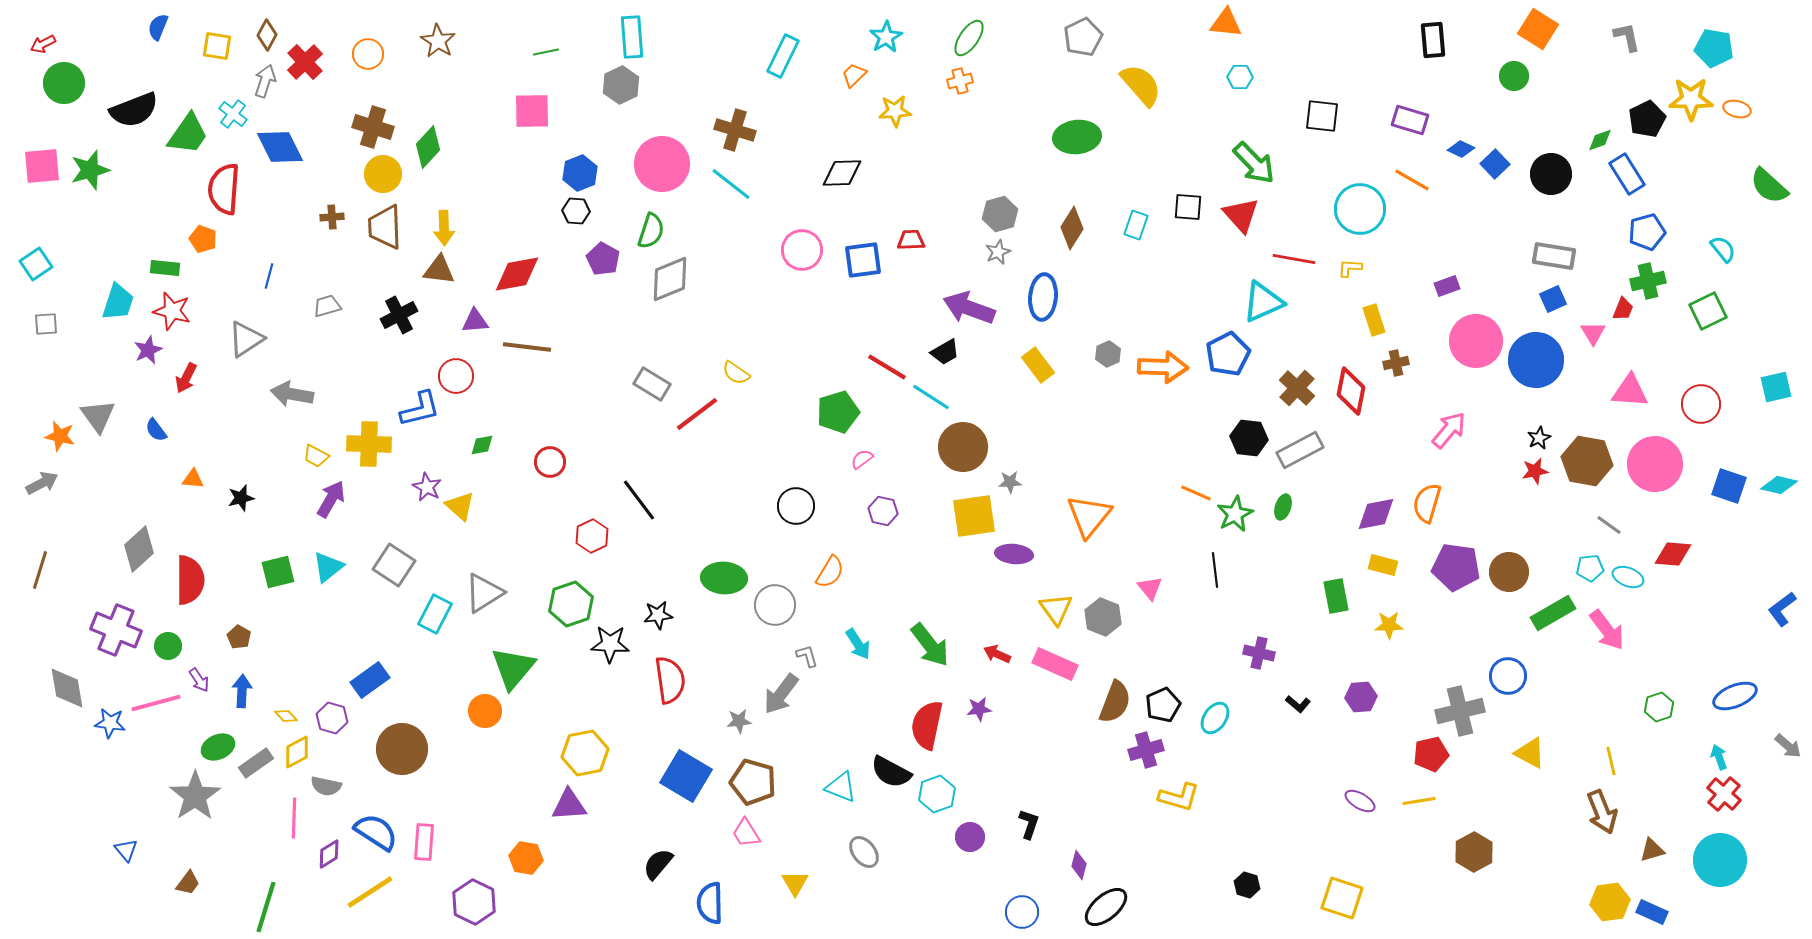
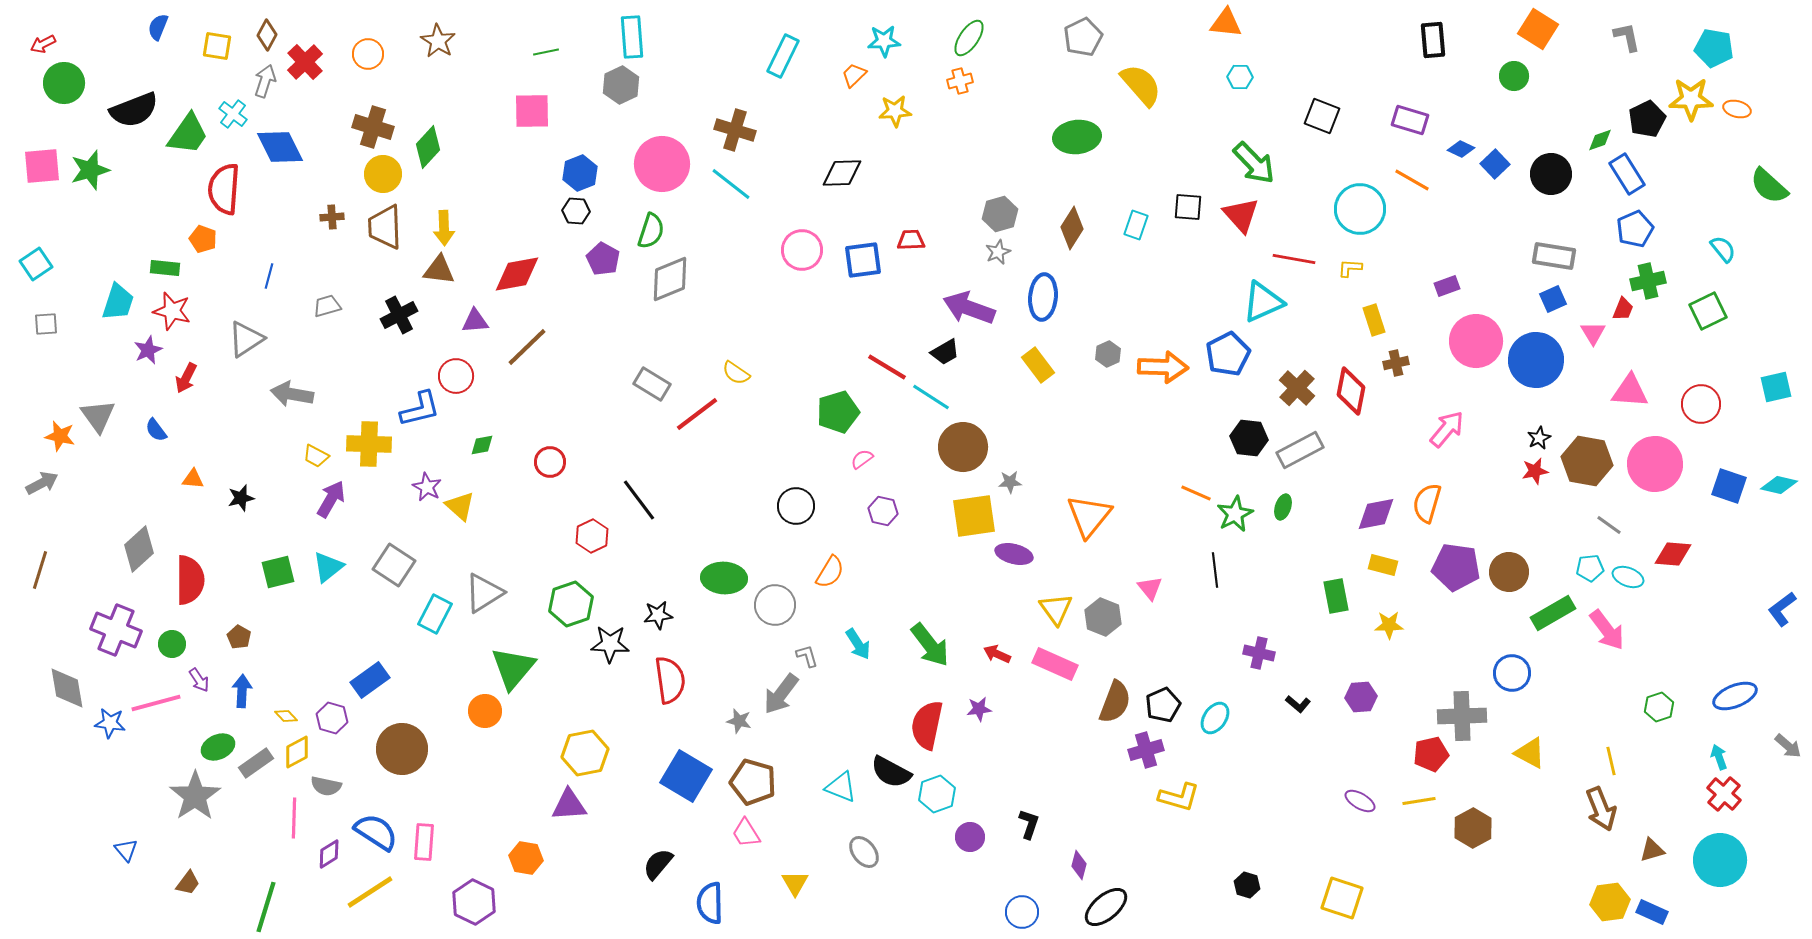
cyan star at (886, 37): moved 2 px left, 4 px down; rotated 28 degrees clockwise
black square at (1322, 116): rotated 15 degrees clockwise
blue pentagon at (1647, 232): moved 12 px left, 3 px up; rotated 9 degrees counterclockwise
brown line at (527, 347): rotated 51 degrees counterclockwise
pink arrow at (1449, 430): moved 2 px left, 1 px up
purple ellipse at (1014, 554): rotated 9 degrees clockwise
green circle at (168, 646): moved 4 px right, 2 px up
blue circle at (1508, 676): moved 4 px right, 3 px up
gray cross at (1460, 711): moved 2 px right, 5 px down; rotated 12 degrees clockwise
gray star at (739, 721): rotated 20 degrees clockwise
brown arrow at (1602, 812): moved 1 px left, 3 px up
brown hexagon at (1474, 852): moved 1 px left, 24 px up
